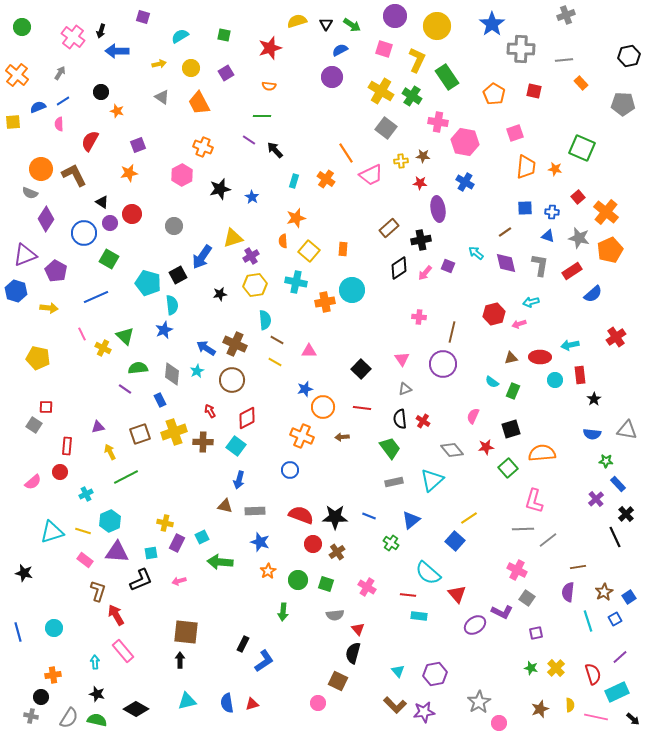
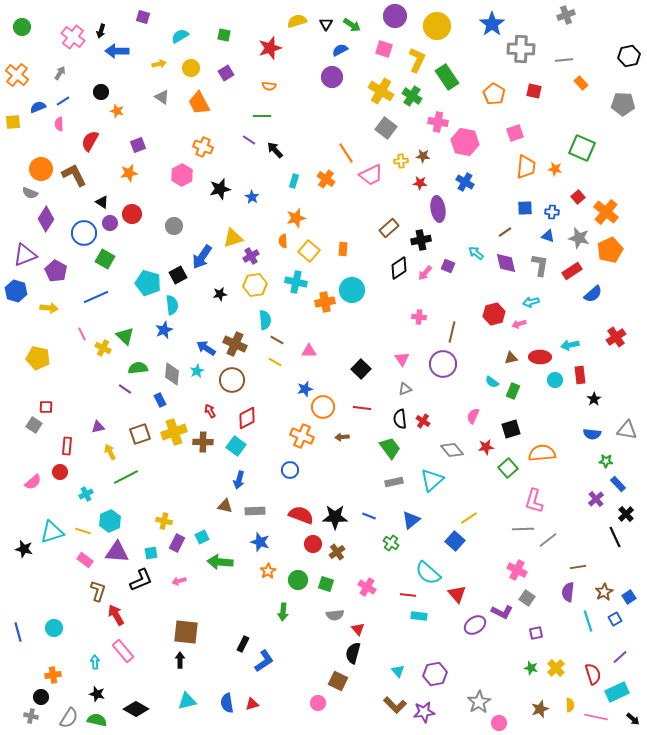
green square at (109, 259): moved 4 px left
yellow cross at (165, 523): moved 1 px left, 2 px up
black star at (24, 573): moved 24 px up
